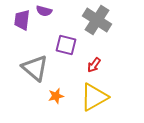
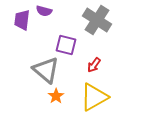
gray triangle: moved 11 px right, 2 px down
orange star: rotated 21 degrees counterclockwise
